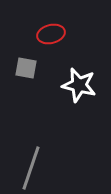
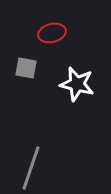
red ellipse: moved 1 px right, 1 px up
white star: moved 2 px left, 1 px up
